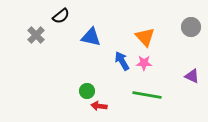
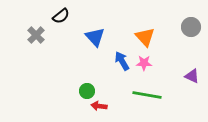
blue triangle: moved 4 px right; rotated 35 degrees clockwise
